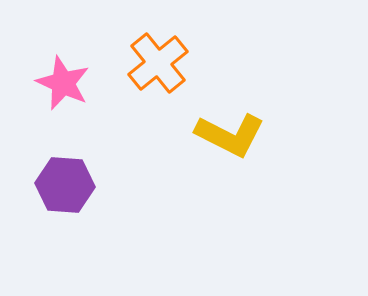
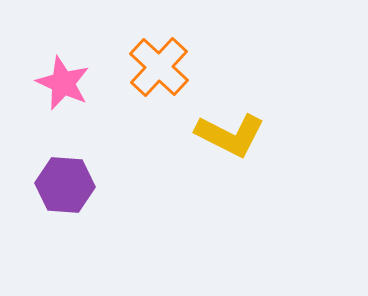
orange cross: moved 1 px right, 4 px down; rotated 8 degrees counterclockwise
